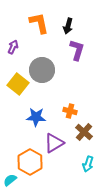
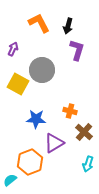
orange L-shape: rotated 15 degrees counterclockwise
purple arrow: moved 2 px down
yellow square: rotated 10 degrees counterclockwise
blue star: moved 2 px down
orange hexagon: rotated 10 degrees clockwise
